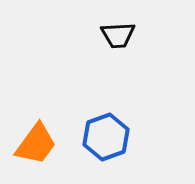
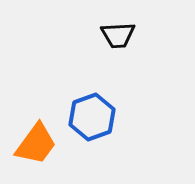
blue hexagon: moved 14 px left, 20 px up
